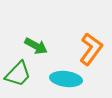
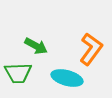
green trapezoid: moved 1 px up; rotated 44 degrees clockwise
cyan ellipse: moved 1 px right, 1 px up; rotated 8 degrees clockwise
